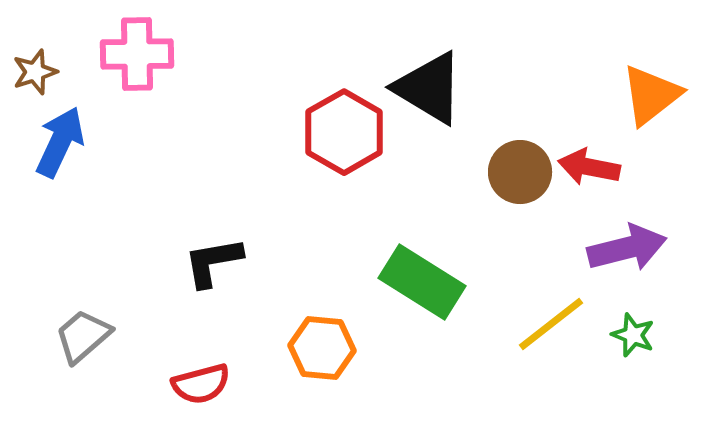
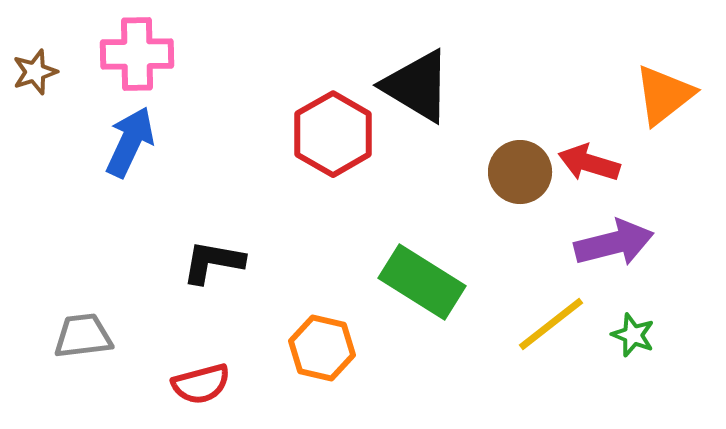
black triangle: moved 12 px left, 2 px up
orange triangle: moved 13 px right
red hexagon: moved 11 px left, 2 px down
blue arrow: moved 70 px right
red arrow: moved 4 px up; rotated 6 degrees clockwise
purple arrow: moved 13 px left, 5 px up
black L-shape: rotated 20 degrees clockwise
gray trapezoid: rotated 34 degrees clockwise
orange hexagon: rotated 8 degrees clockwise
